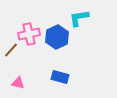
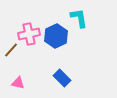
cyan L-shape: rotated 90 degrees clockwise
blue hexagon: moved 1 px left, 1 px up
blue rectangle: moved 2 px right, 1 px down; rotated 30 degrees clockwise
